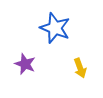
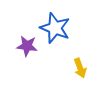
purple star: moved 2 px right, 18 px up; rotated 15 degrees counterclockwise
